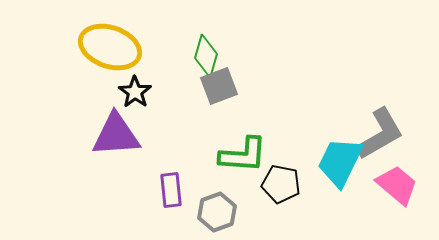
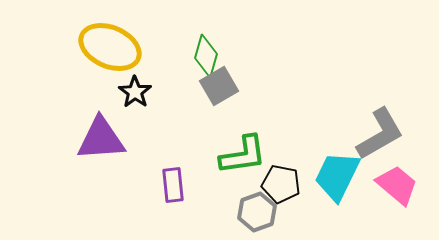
yellow ellipse: rotated 4 degrees clockwise
gray square: rotated 9 degrees counterclockwise
purple triangle: moved 15 px left, 4 px down
green L-shape: rotated 12 degrees counterclockwise
cyan trapezoid: moved 3 px left, 14 px down
purple rectangle: moved 2 px right, 5 px up
gray hexagon: moved 40 px right
